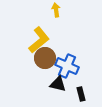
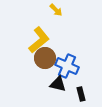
yellow arrow: rotated 144 degrees clockwise
